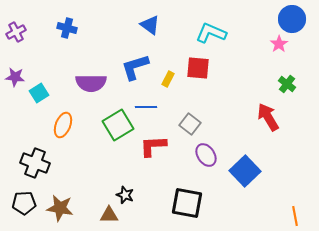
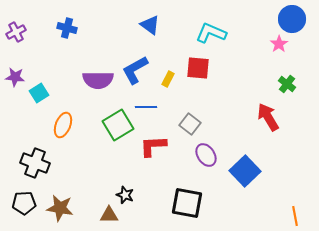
blue L-shape: moved 3 px down; rotated 12 degrees counterclockwise
purple semicircle: moved 7 px right, 3 px up
